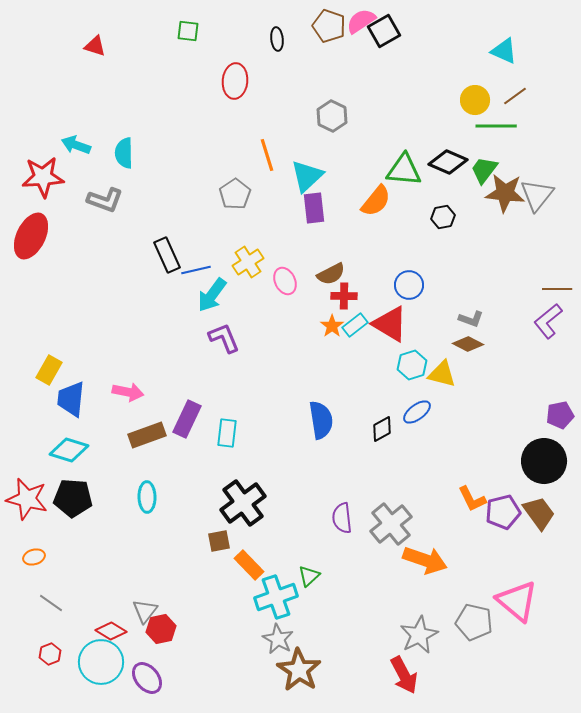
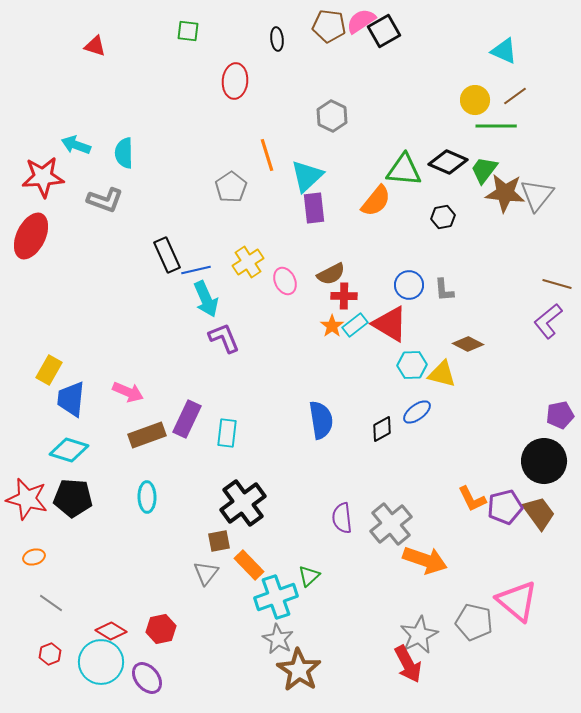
brown pentagon at (329, 26): rotated 12 degrees counterclockwise
gray pentagon at (235, 194): moved 4 px left, 7 px up
brown line at (557, 289): moved 5 px up; rotated 16 degrees clockwise
cyan arrow at (212, 295): moved 6 px left, 4 px down; rotated 60 degrees counterclockwise
gray L-shape at (471, 319): moved 27 px left, 29 px up; rotated 65 degrees clockwise
cyan hexagon at (412, 365): rotated 16 degrees clockwise
pink arrow at (128, 392): rotated 12 degrees clockwise
purple pentagon at (503, 512): moved 2 px right, 5 px up
gray triangle at (145, 611): moved 61 px right, 38 px up
red arrow at (404, 675): moved 4 px right, 11 px up
